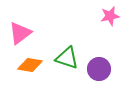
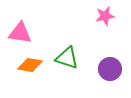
pink star: moved 5 px left
pink triangle: rotated 45 degrees clockwise
purple circle: moved 11 px right
